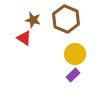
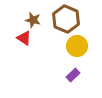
yellow circle: moved 2 px right, 8 px up
